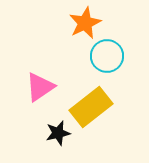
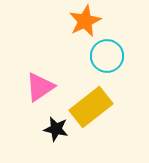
orange star: moved 2 px up
black star: moved 2 px left, 4 px up; rotated 25 degrees clockwise
